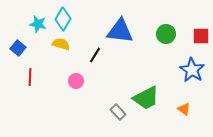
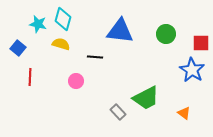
cyan diamond: rotated 15 degrees counterclockwise
red square: moved 7 px down
black line: moved 2 px down; rotated 63 degrees clockwise
orange triangle: moved 4 px down
